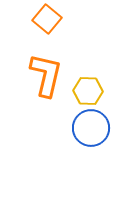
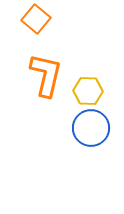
orange square: moved 11 px left
